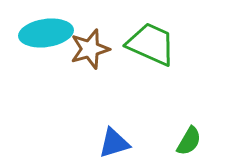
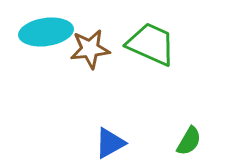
cyan ellipse: moved 1 px up
brown star: rotated 9 degrees clockwise
blue triangle: moved 4 px left; rotated 12 degrees counterclockwise
